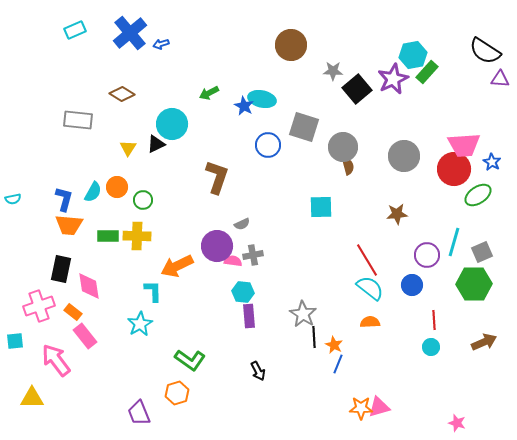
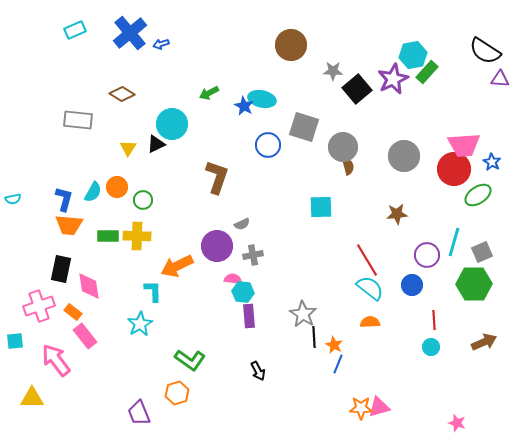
pink semicircle at (233, 261): moved 18 px down
